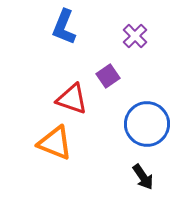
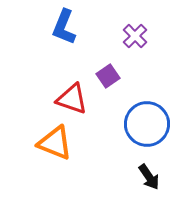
black arrow: moved 6 px right
